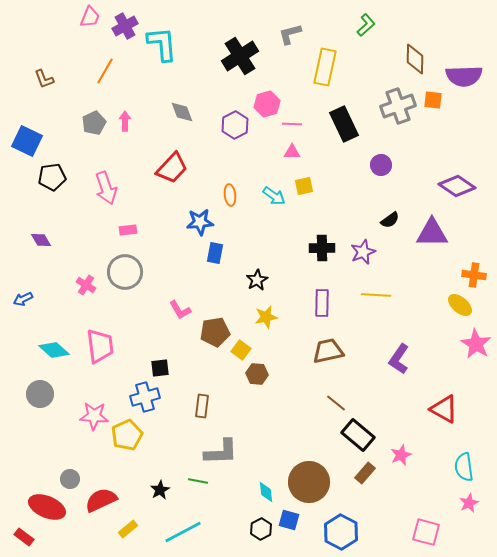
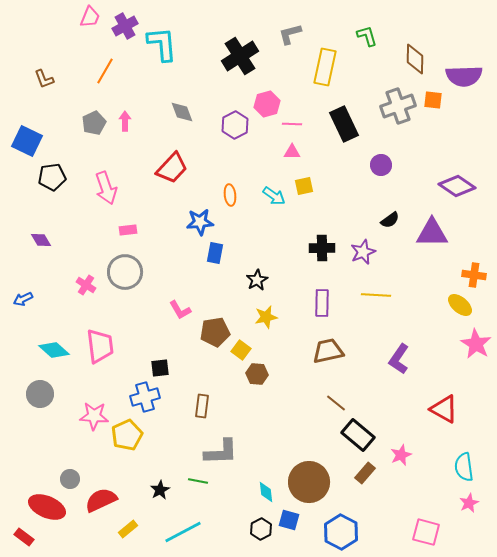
green L-shape at (366, 25): moved 1 px right, 11 px down; rotated 65 degrees counterclockwise
